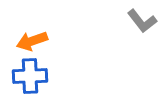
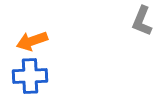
gray L-shape: rotated 60 degrees clockwise
